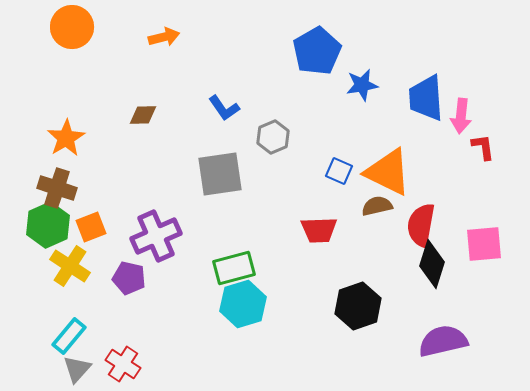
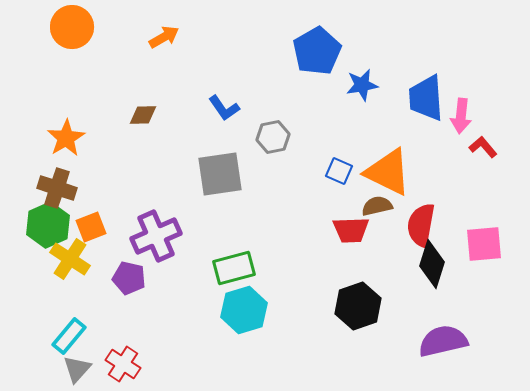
orange arrow: rotated 16 degrees counterclockwise
gray hexagon: rotated 12 degrees clockwise
red L-shape: rotated 32 degrees counterclockwise
red trapezoid: moved 32 px right
yellow cross: moved 7 px up
cyan hexagon: moved 1 px right, 6 px down
